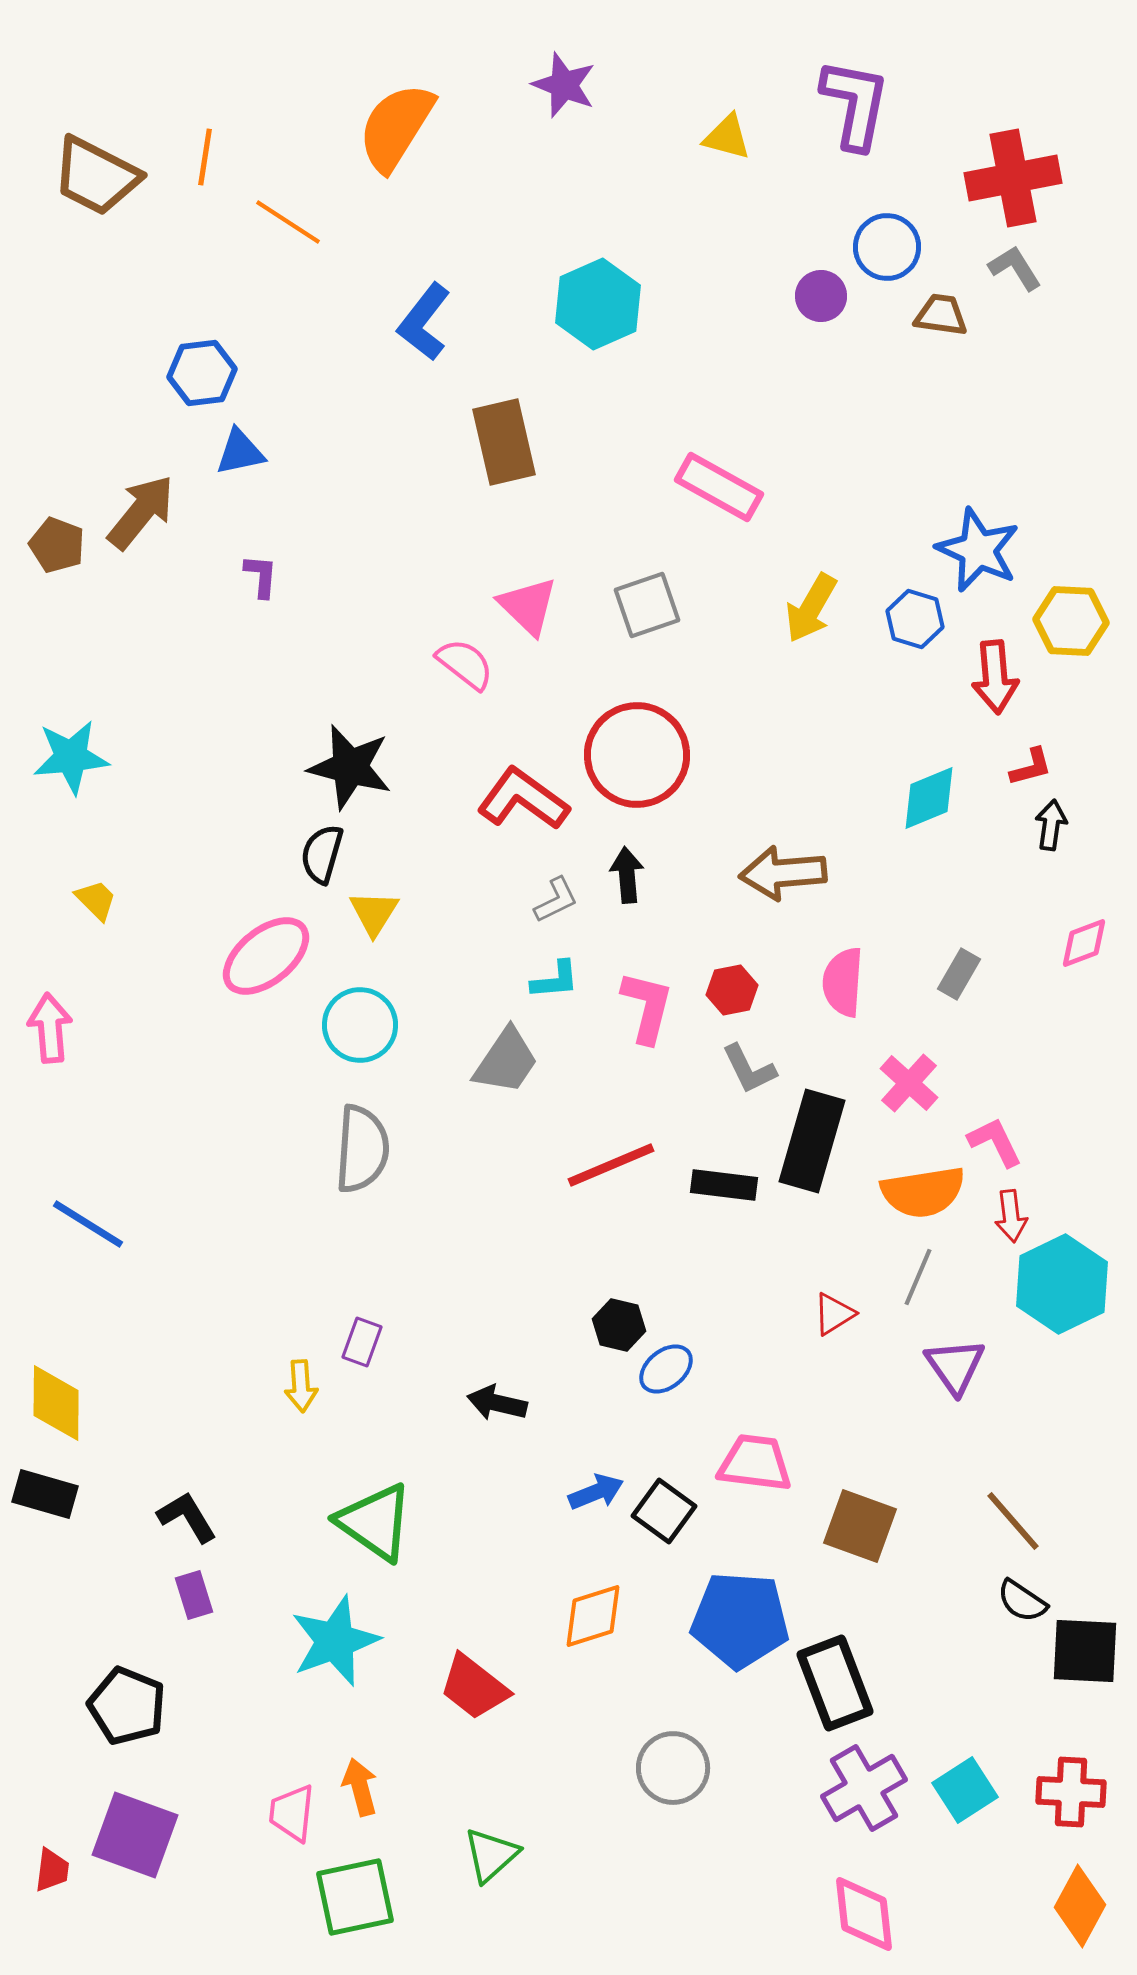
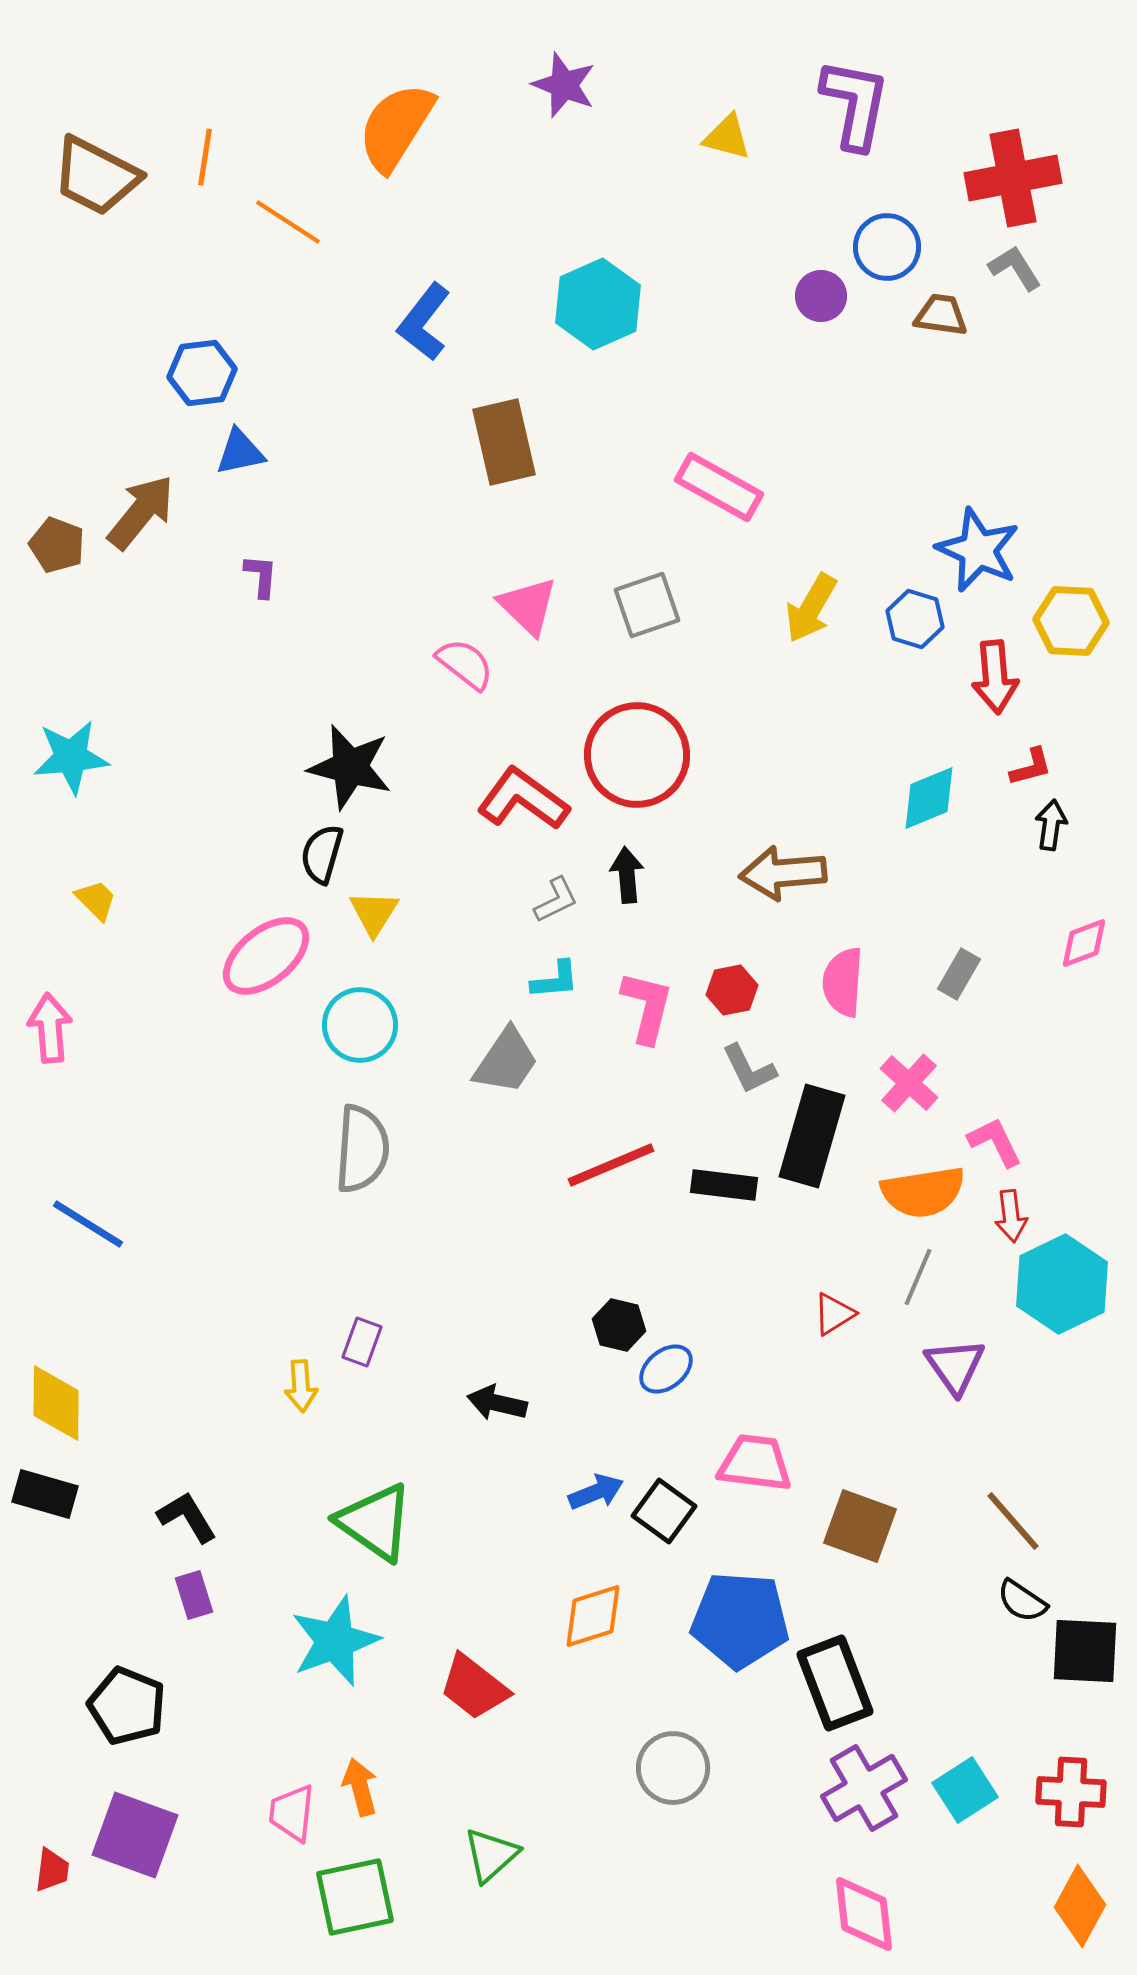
black rectangle at (812, 1141): moved 5 px up
